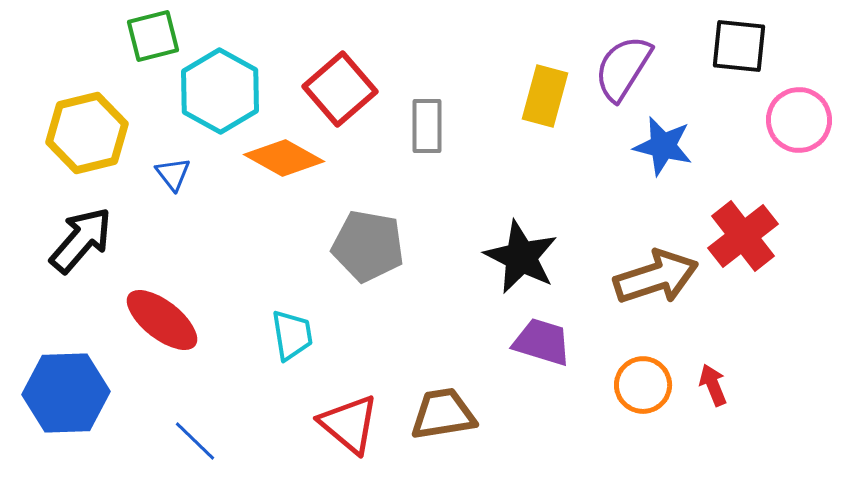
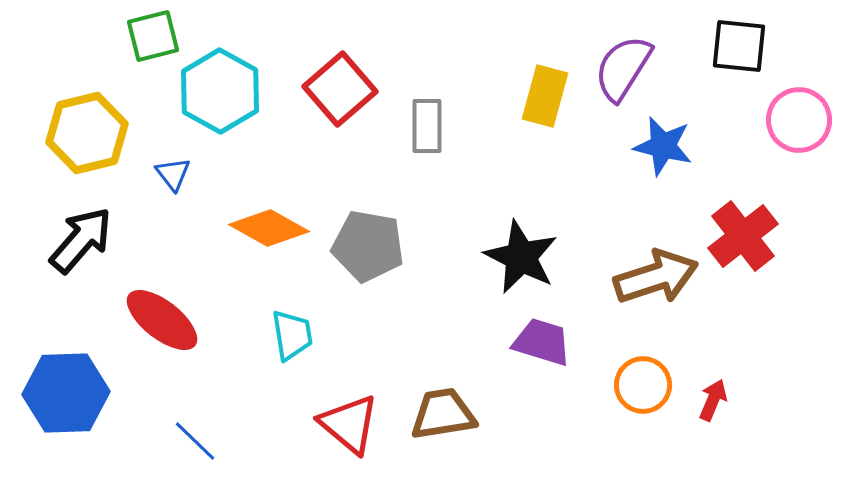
orange diamond: moved 15 px left, 70 px down
red arrow: moved 15 px down; rotated 45 degrees clockwise
